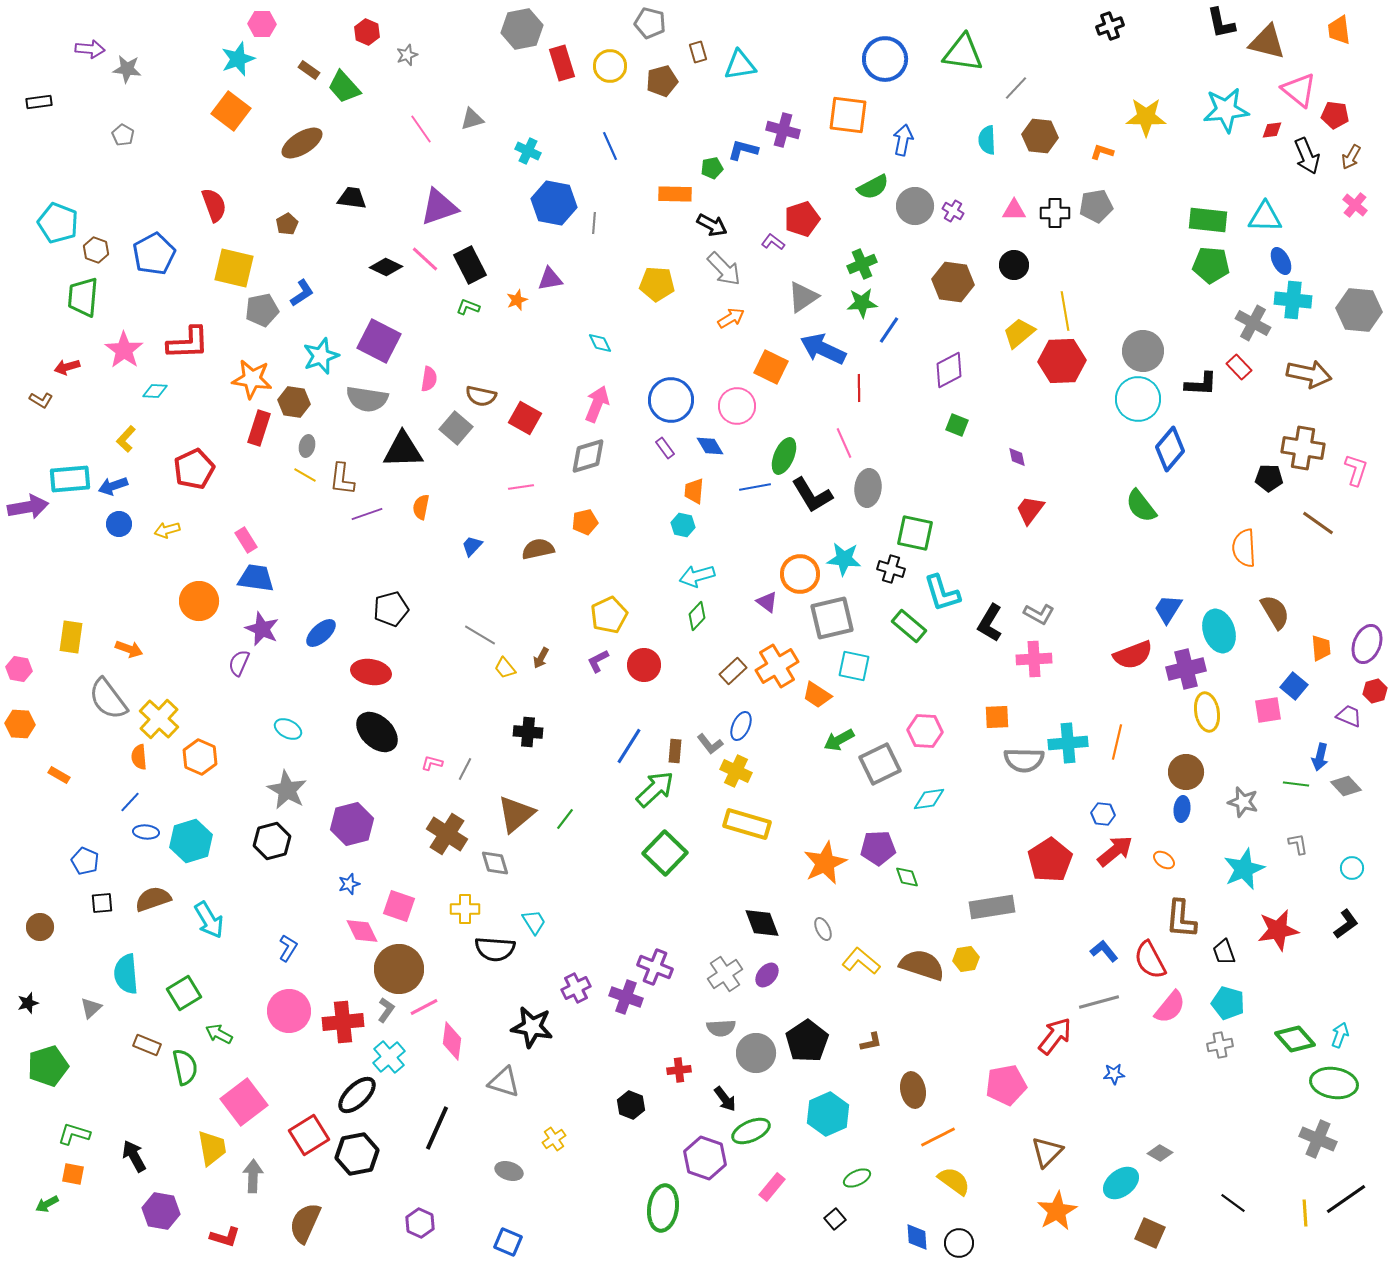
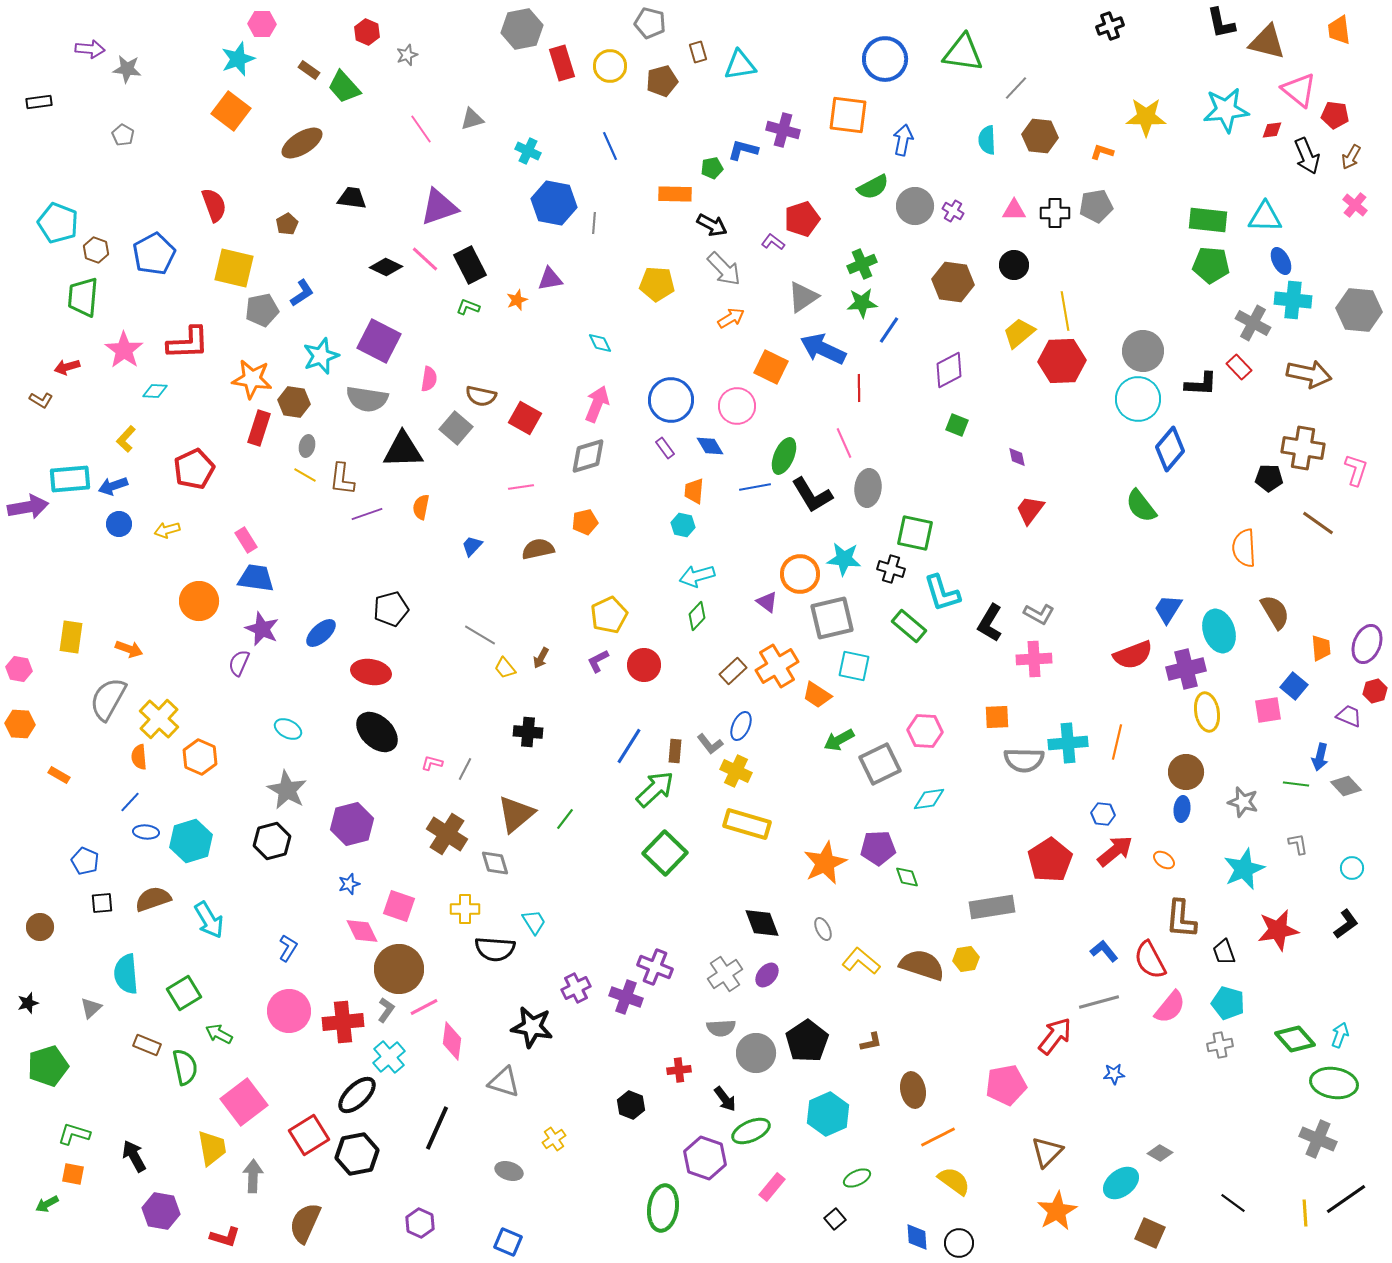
gray semicircle at (108, 699): rotated 66 degrees clockwise
